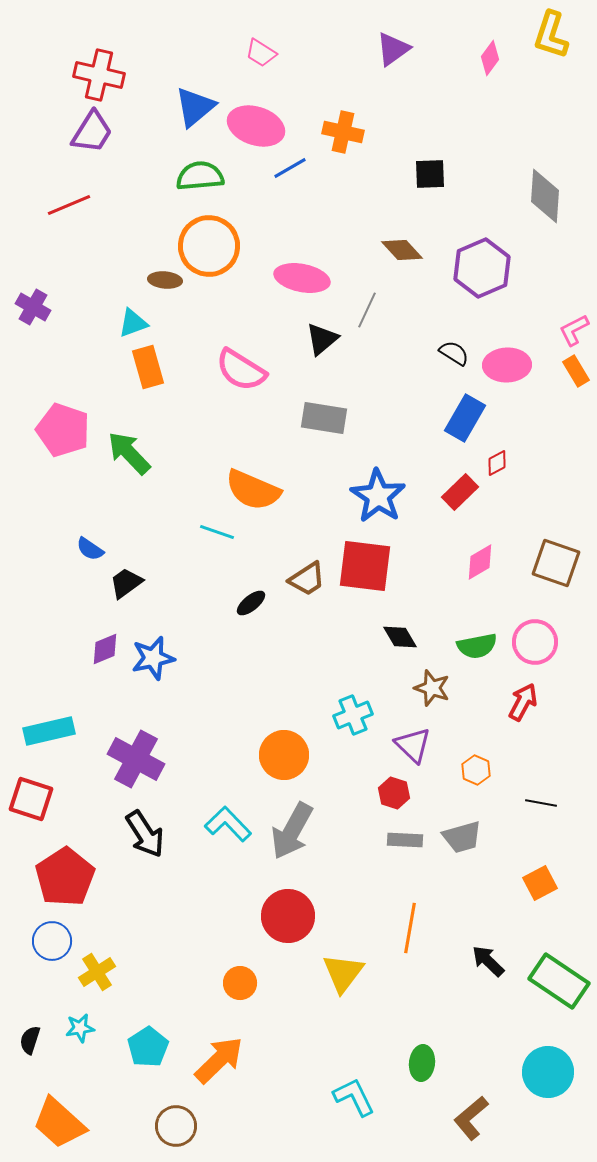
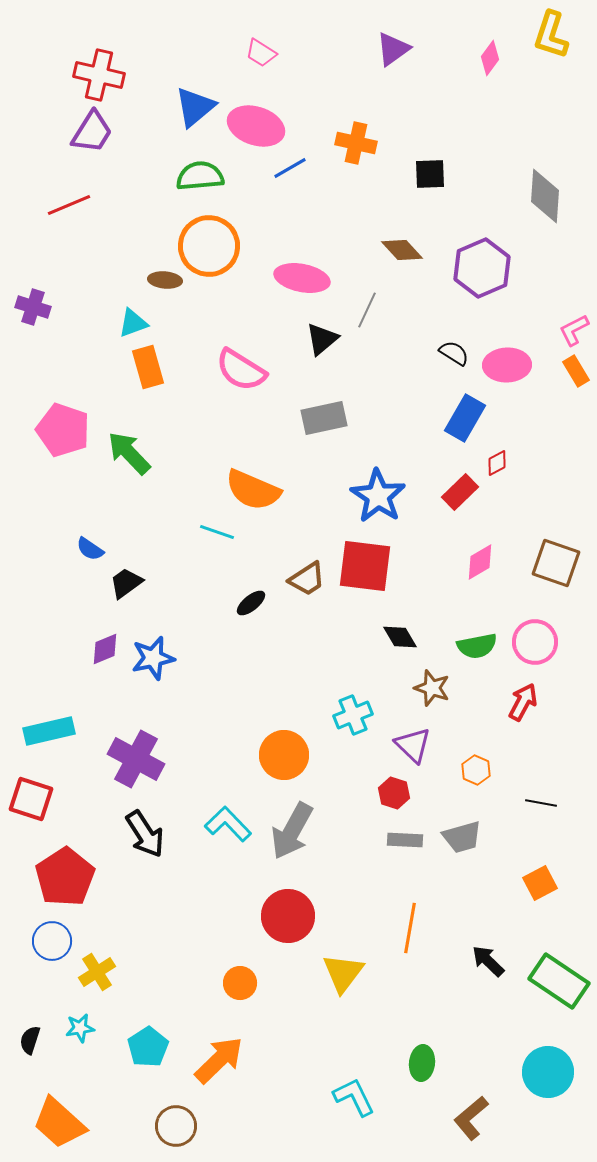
orange cross at (343, 132): moved 13 px right, 11 px down
purple cross at (33, 307): rotated 12 degrees counterclockwise
gray rectangle at (324, 418): rotated 21 degrees counterclockwise
